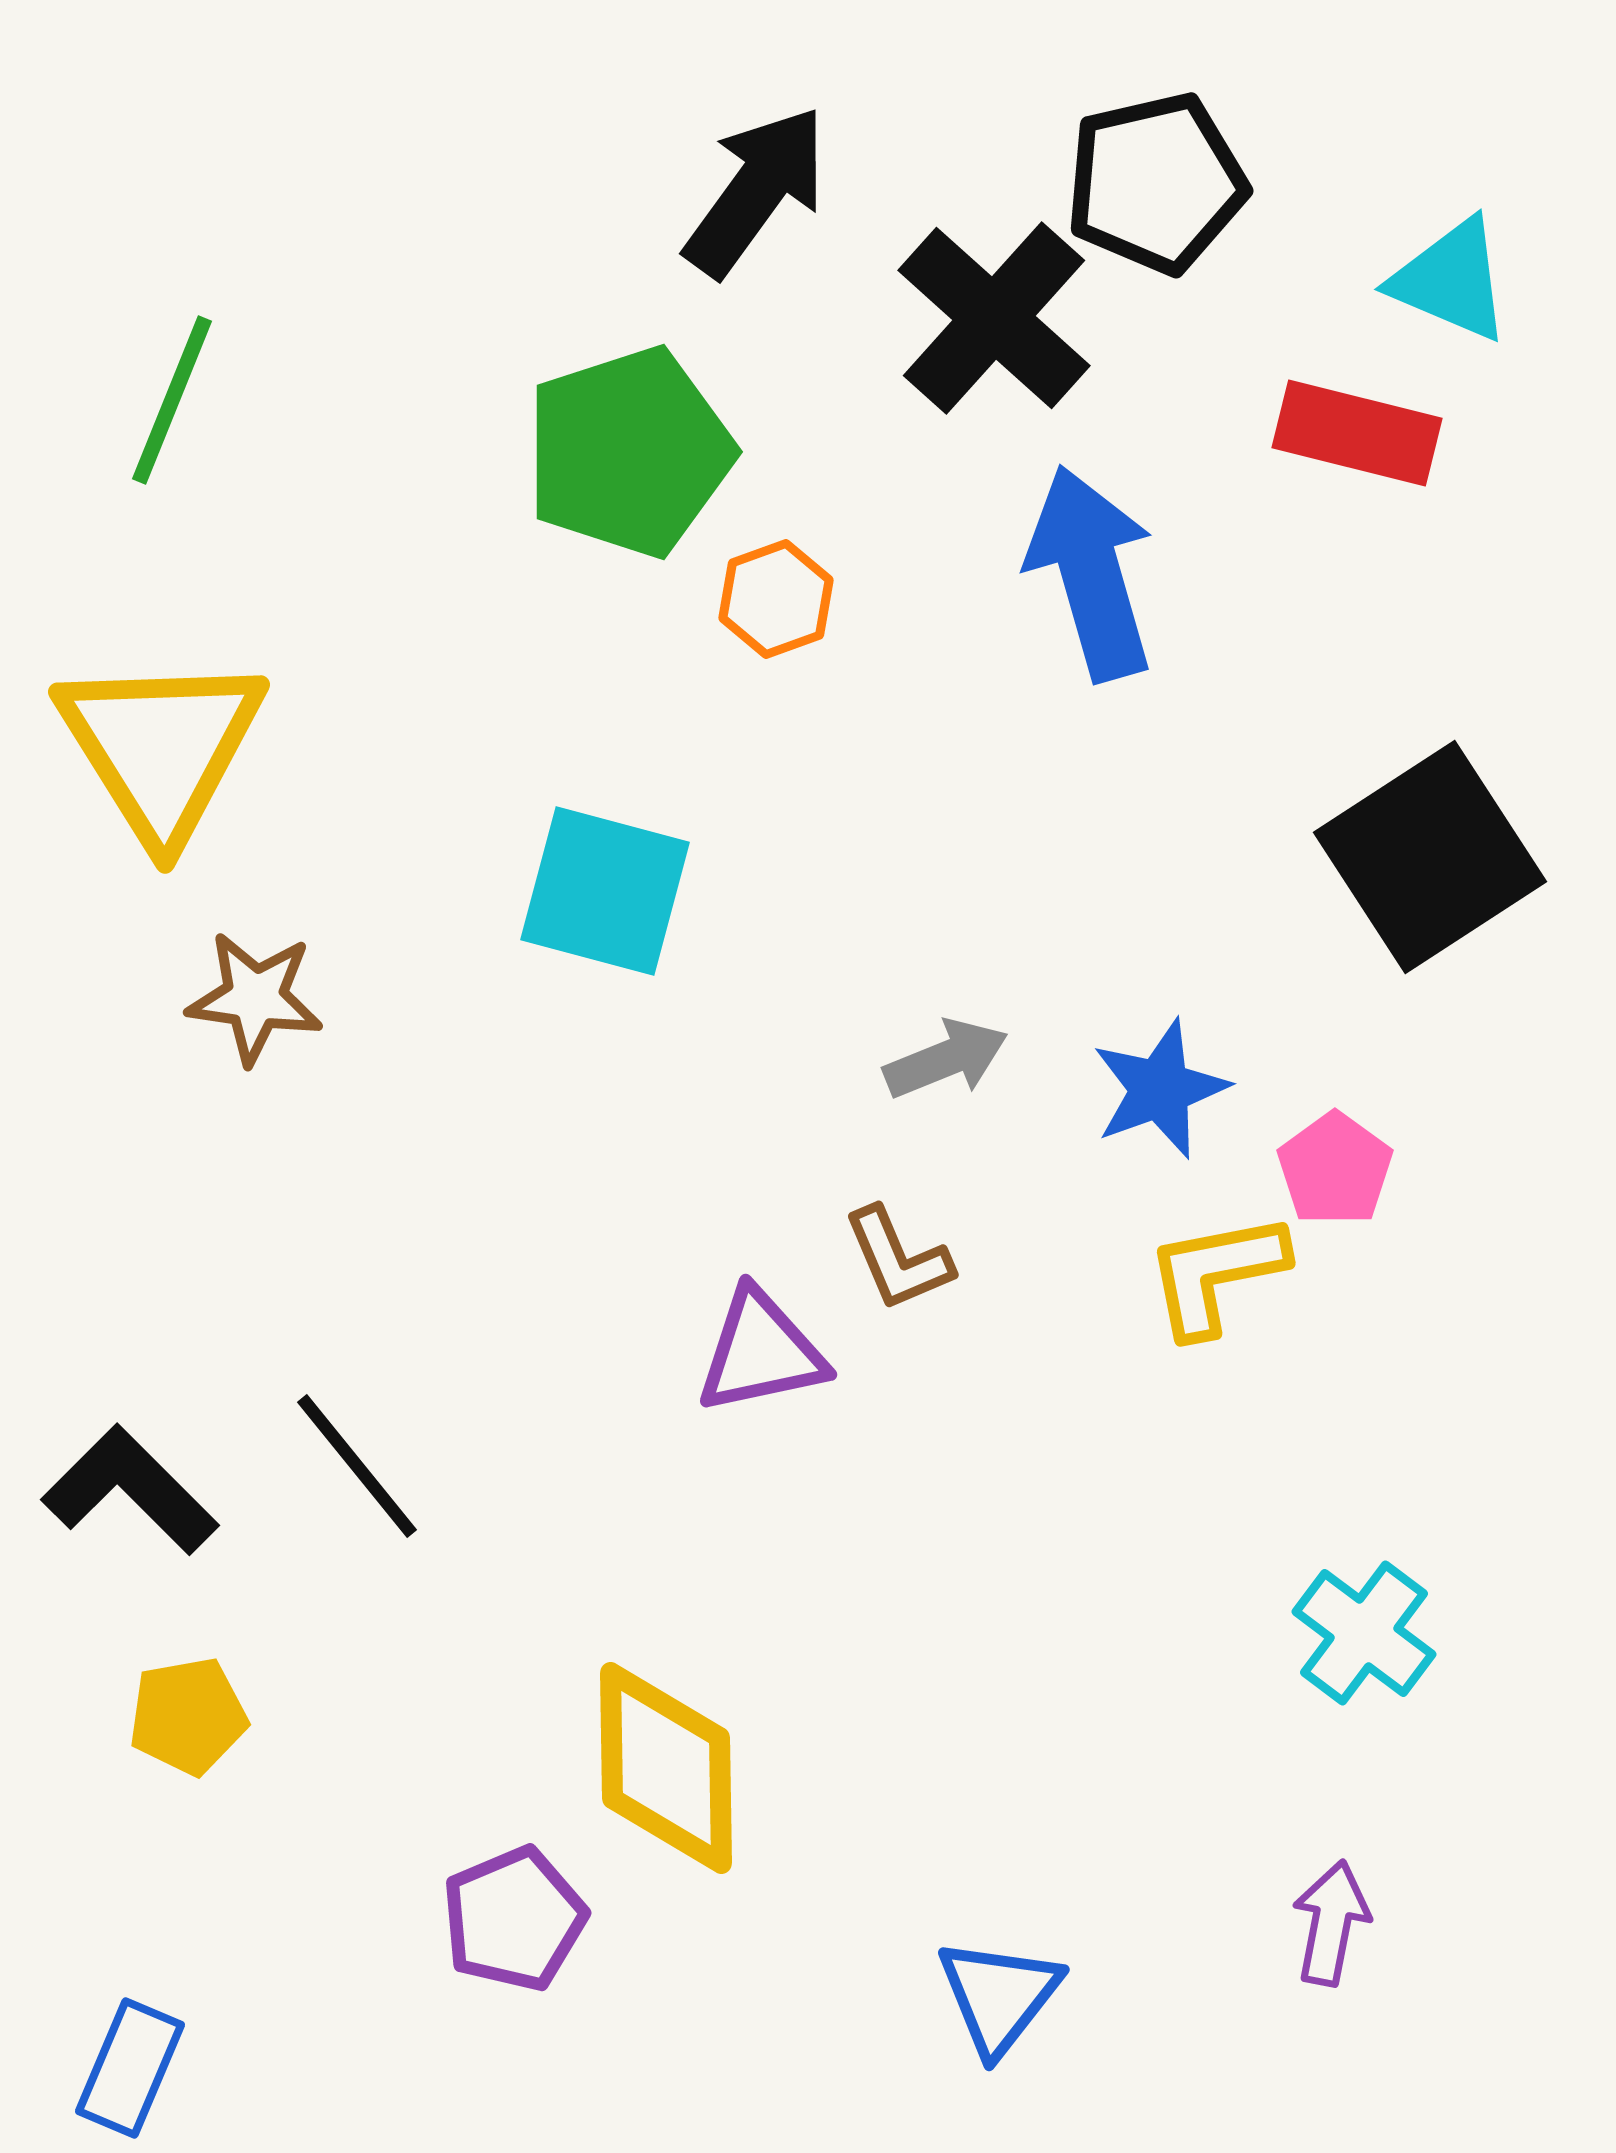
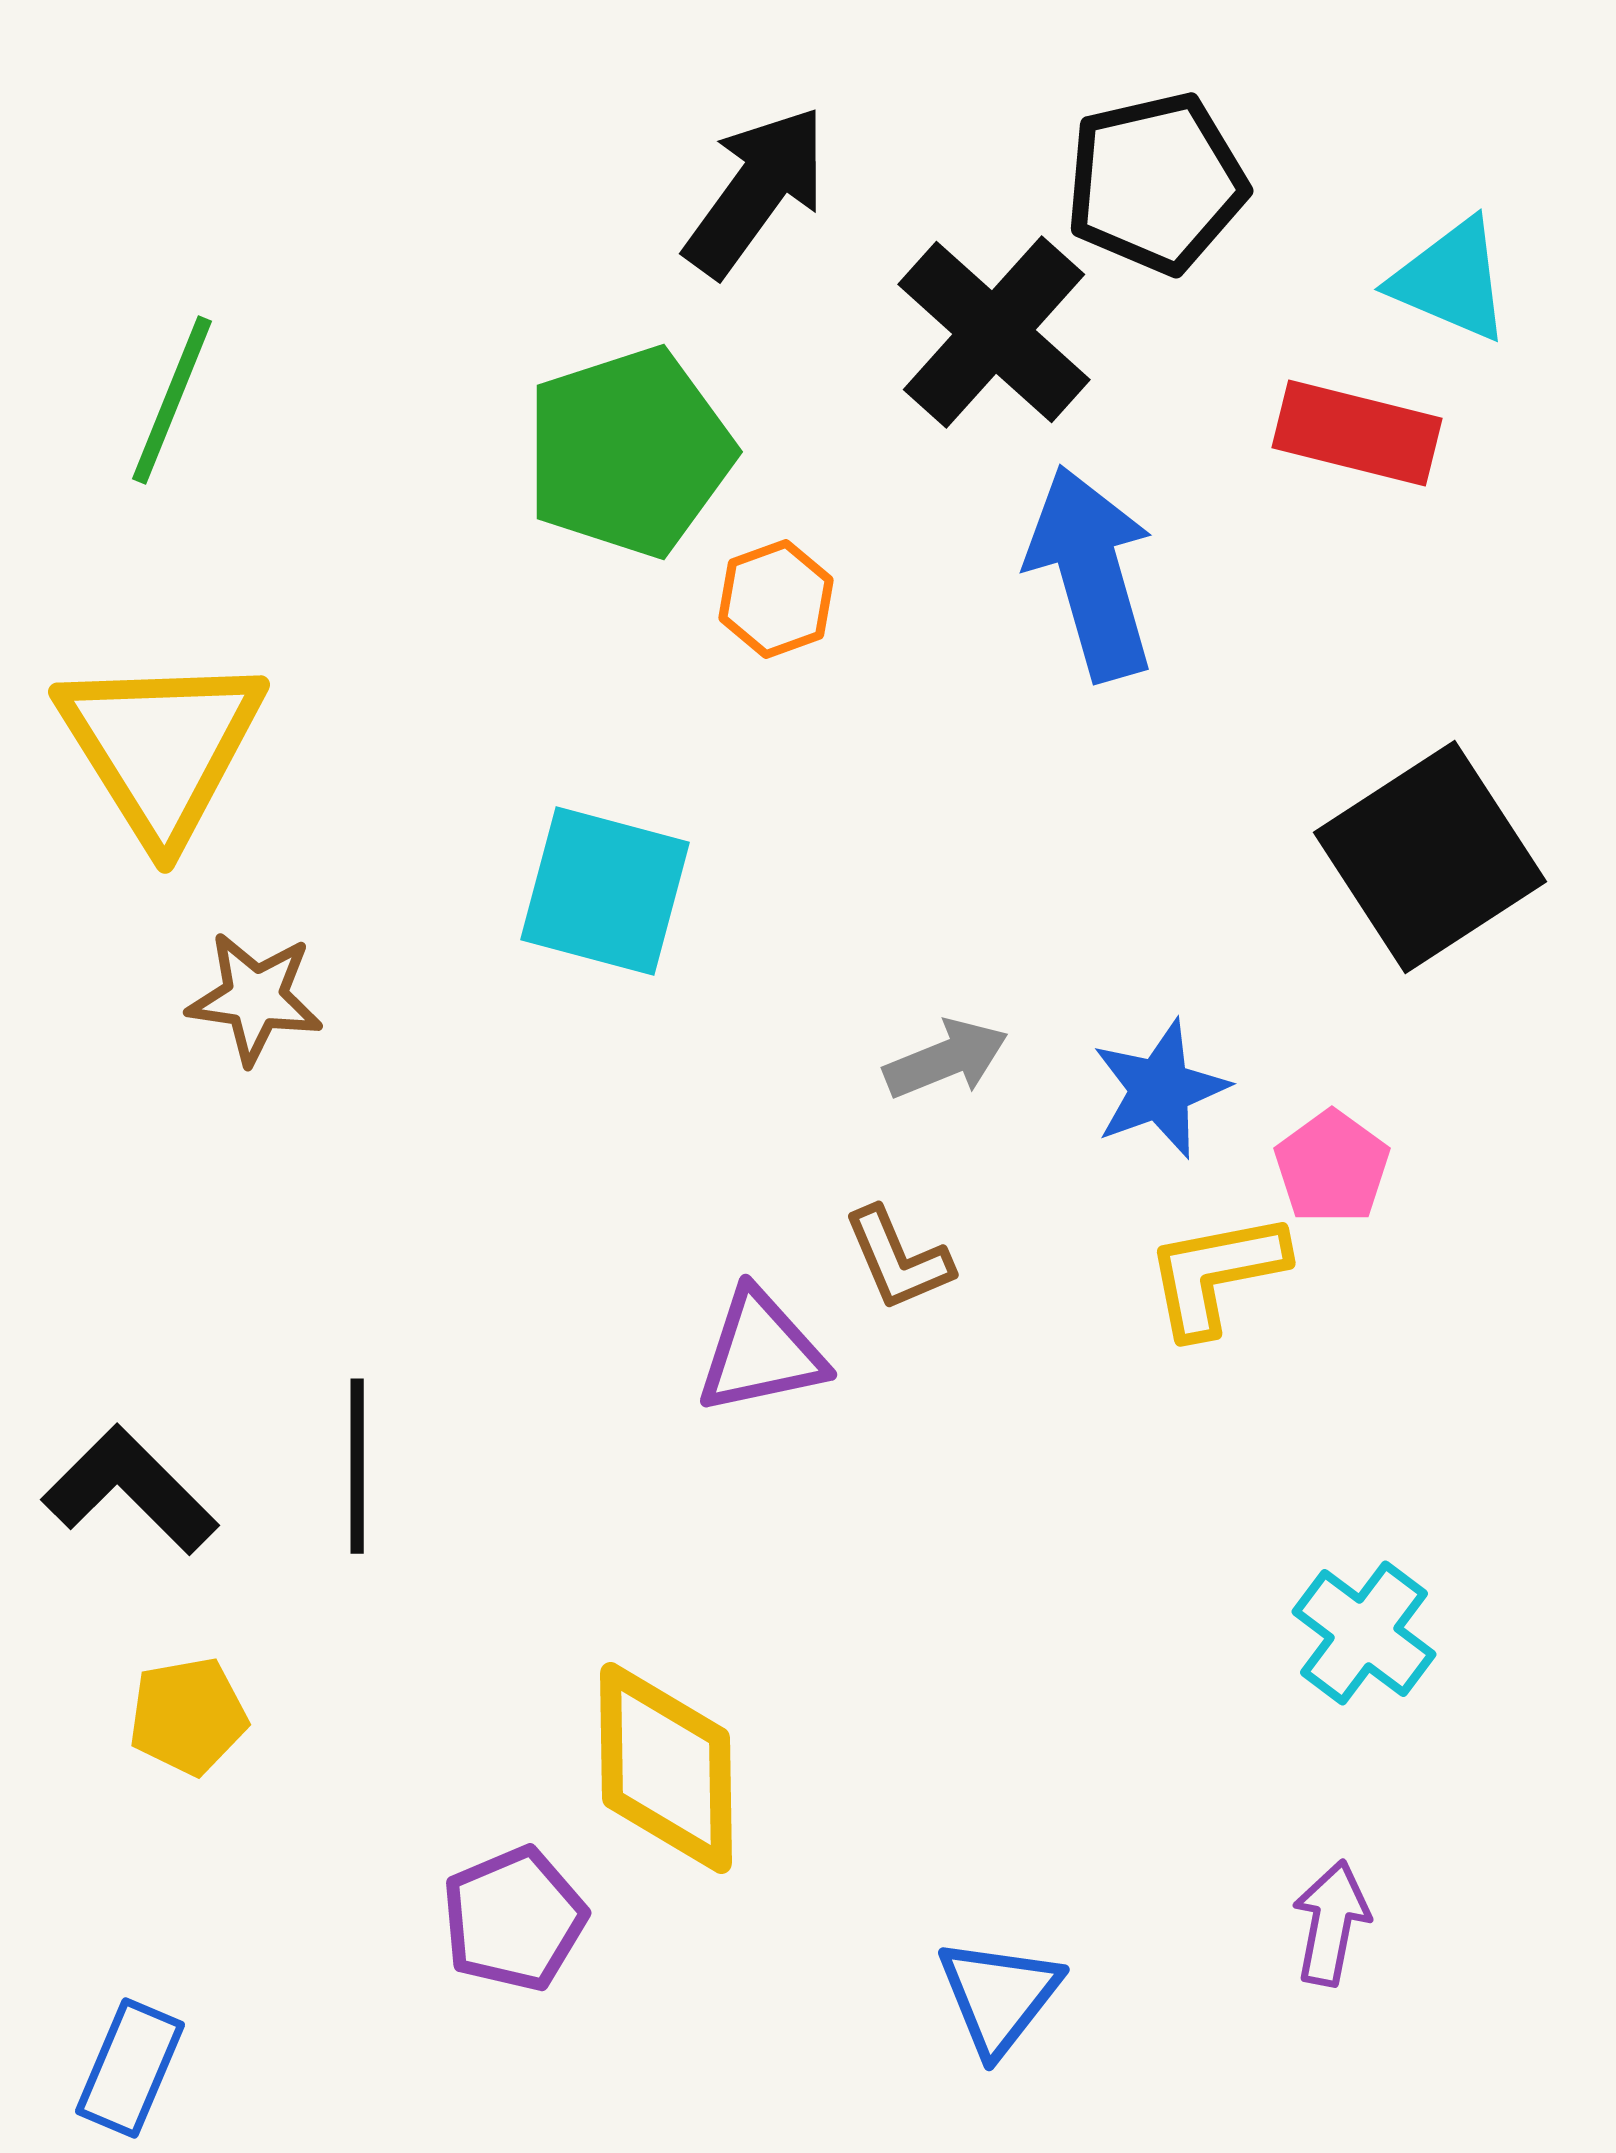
black cross: moved 14 px down
pink pentagon: moved 3 px left, 2 px up
black line: rotated 39 degrees clockwise
